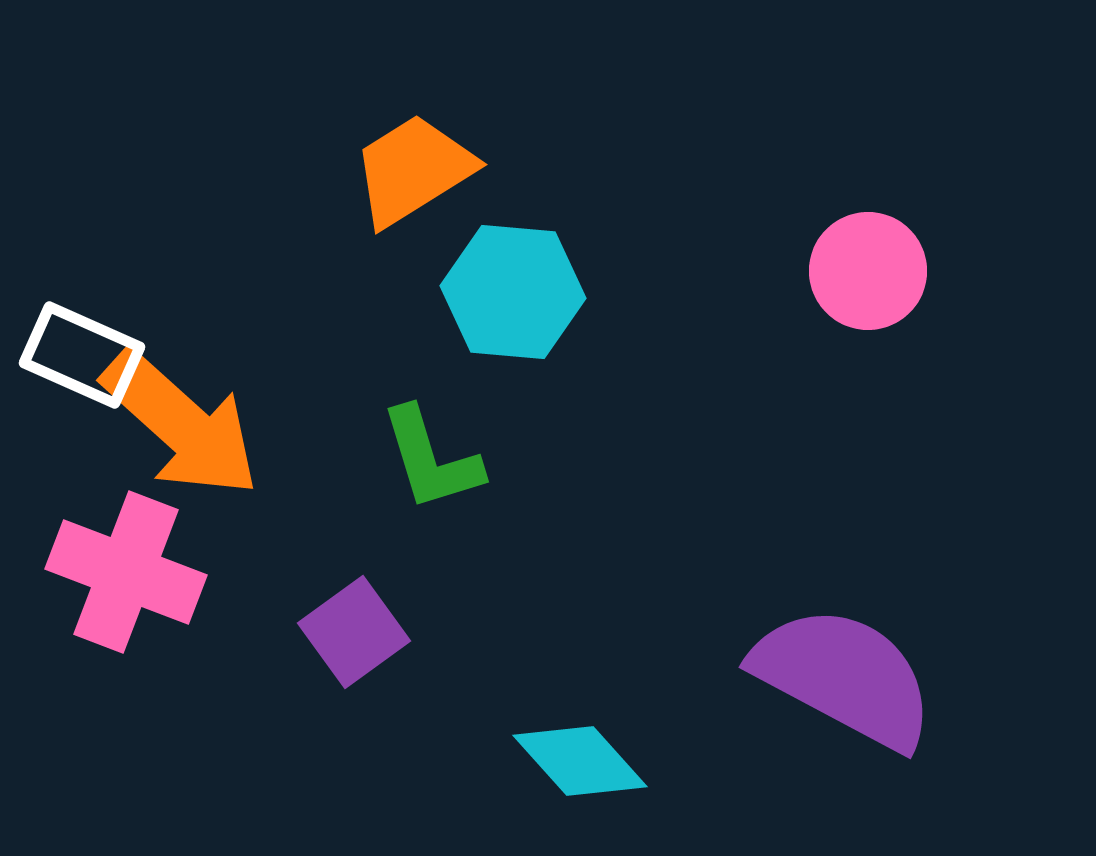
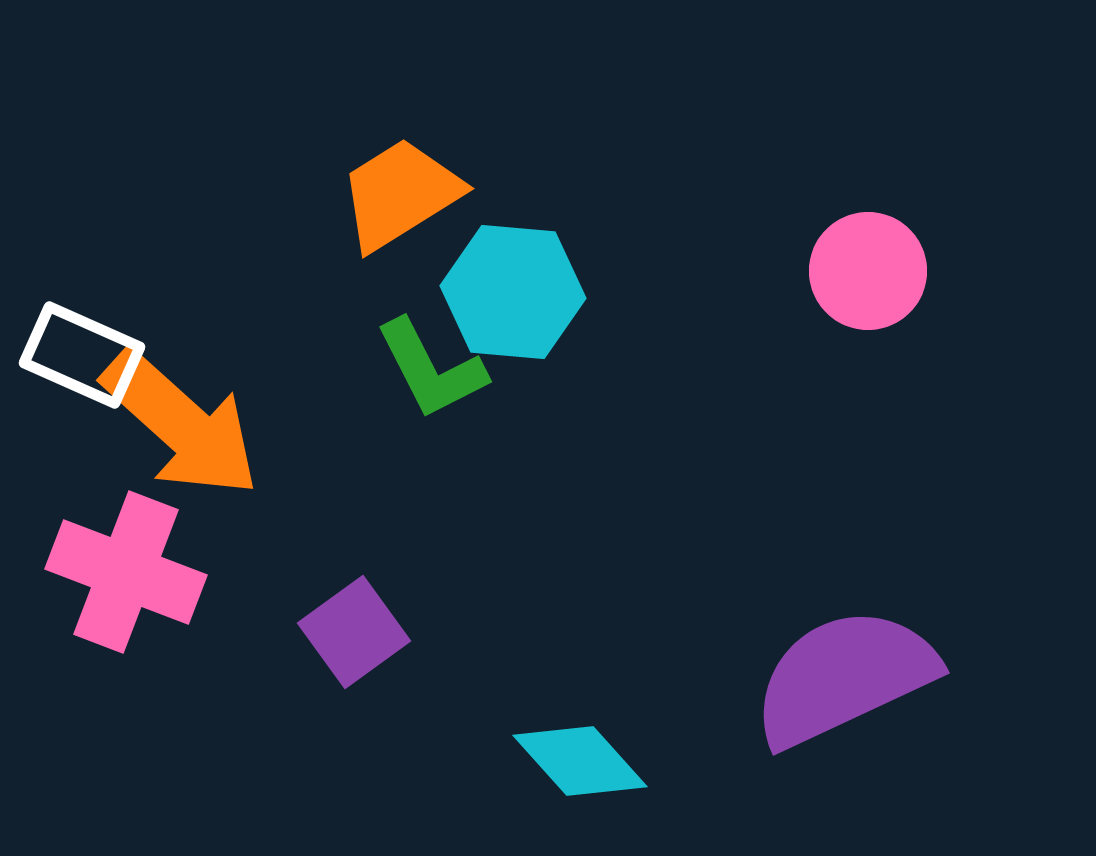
orange trapezoid: moved 13 px left, 24 px down
green L-shape: moved 90 px up; rotated 10 degrees counterclockwise
purple semicircle: rotated 53 degrees counterclockwise
